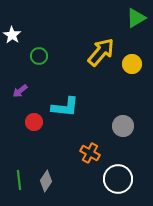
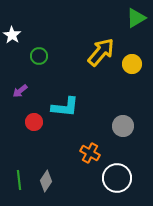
white circle: moved 1 px left, 1 px up
